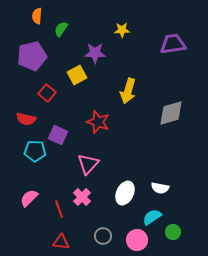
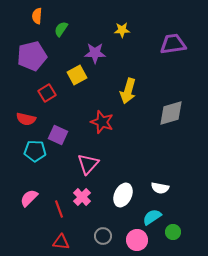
red square: rotated 18 degrees clockwise
red star: moved 4 px right
white ellipse: moved 2 px left, 2 px down
